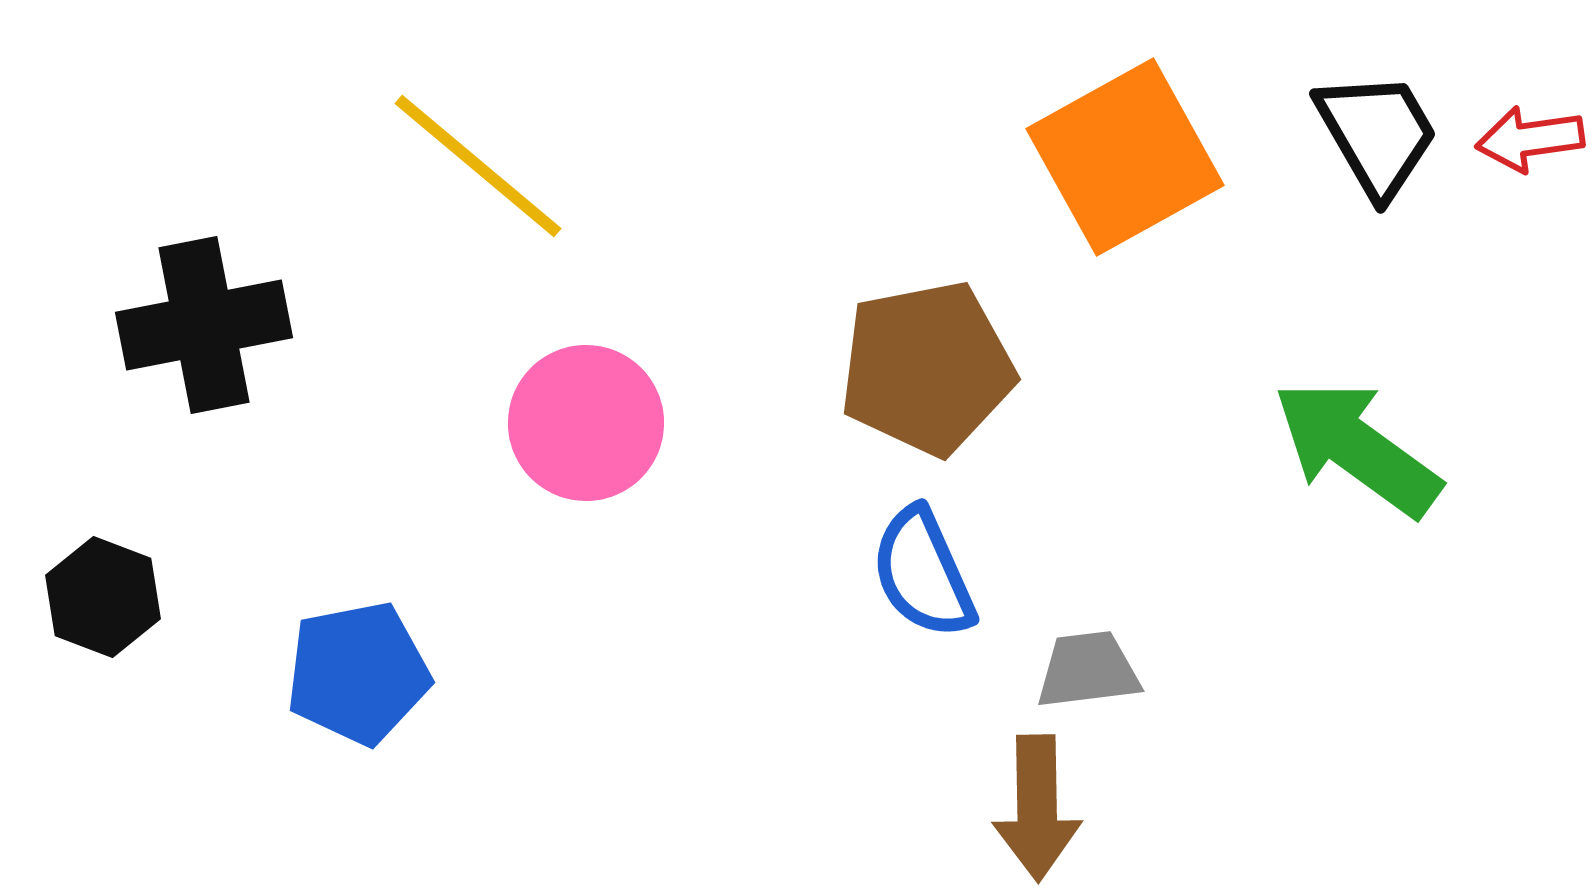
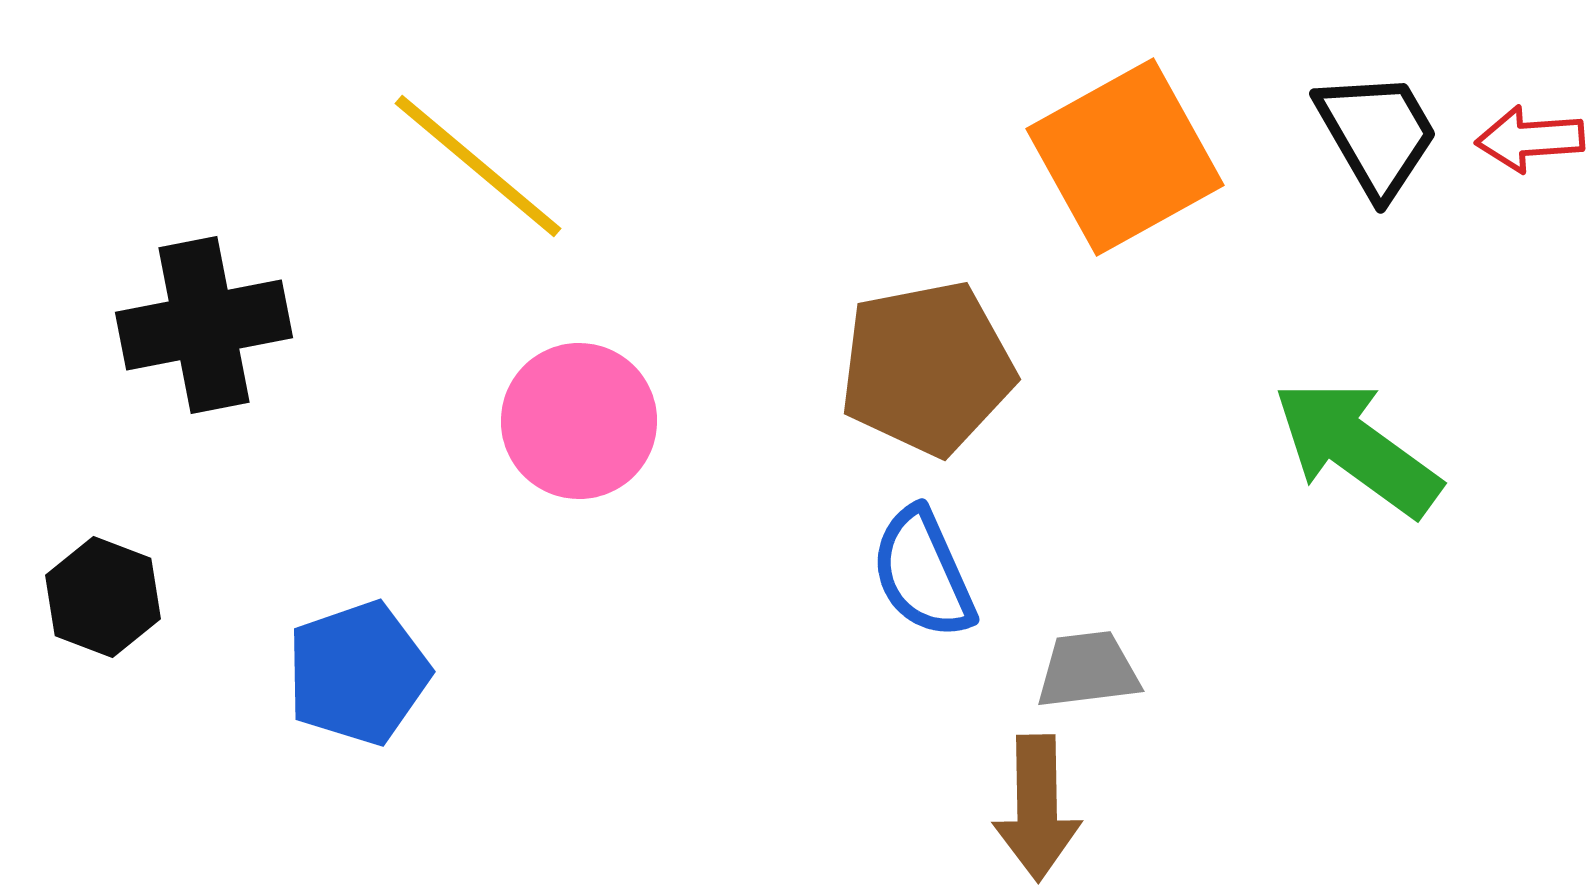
red arrow: rotated 4 degrees clockwise
pink circle: moved 7 px left, 2 px up
blue pentagon: rotated 8 degrees counterclockwise
